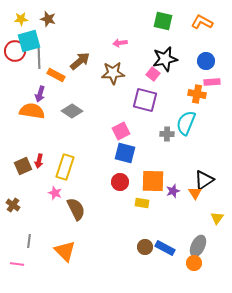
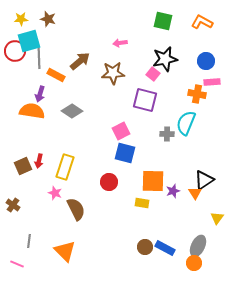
red circle at (120, 182): moved 11 px left
pink line at (17, 264): rotated 16 degrees clockwise
